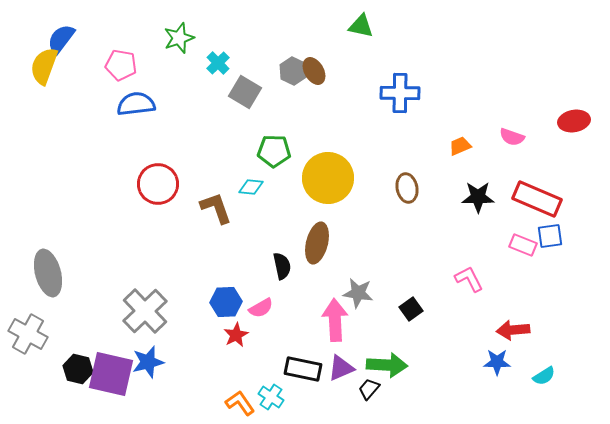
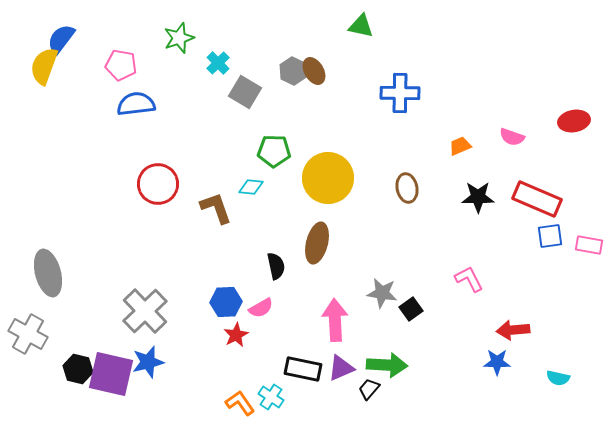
pink rectangle at (523, 245): moved 66 px right; rotated 12 degrees counterclockwise
black semicircle at (282, 266): moved 6 px left
gray star at (358, 293): moved 24 px right
cyan semicircle at (544, 376): moved 14 px right, 2 px down; rotated 45 degrees clockwise
